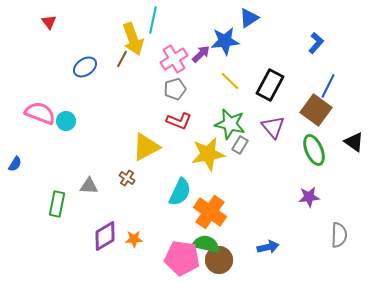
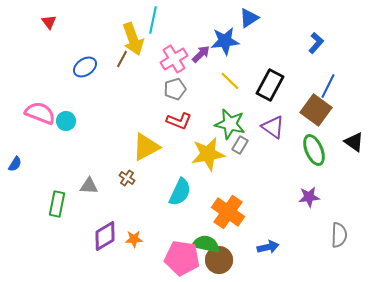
purple triangle: rotated 15 degrees counterclockwise
orange cross: moved 18 px right
